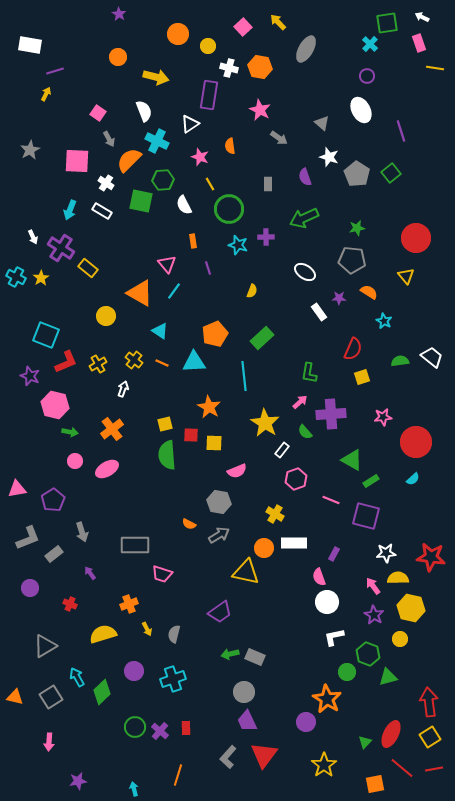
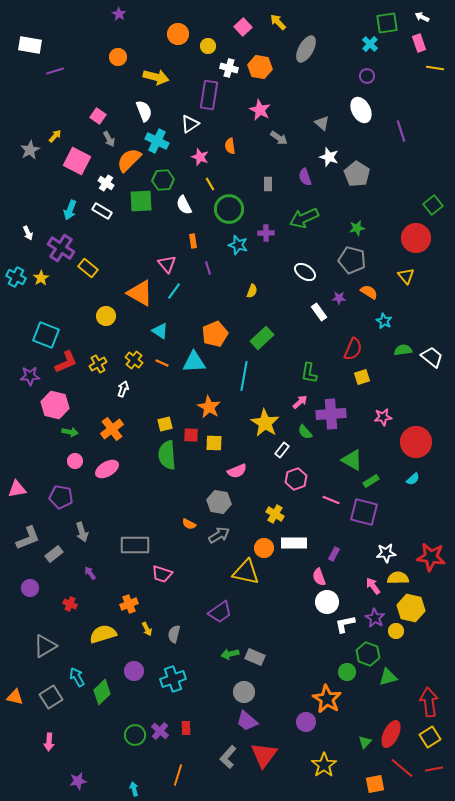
yellow arrow at (46, 94): moved 9 px right, 42 px down; rotated 16 degrees clockwise
pink square at (98, 113): moved 3 px down
pink square at (77, 161): rotated 24 degrees clockwise
green square at (391, 173): moved 42 px right, 32 px down
green square at (141, 201): rotated 15 degrees counterclockwise
white arrow at (33, 237): moved 5 px left, 4 px up
purple cross at (266, 237): moved 4 px up
gray pentagon at (352, 260): rotated 8 degrees clockwise
green semicircle at (400, 361): moved 3 px right, 11 px up
purple star at (30, 376): rotated 24 degrees counterclockwise
cyan line at (244, 376): rotated 16 degrees clockwise
purple pentagon at (53, 500): moved 8 px right, 3 px up; rotated 30 degrees counterclockwise
purple square at (366, 516): moved 2 px left, 4 px up
purple star at (374, 615): moved 1 px right, 3 px down
white L-shape at (334, 637): moved 11 px right, 13 px up
yellow circle at (400, 639): moved 4 px left, 8 px up
purple trapezoid at (247, 721): rotated 25 degrees counterclockwise
green circle at (135, 727): moved 8 px down
